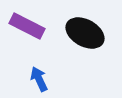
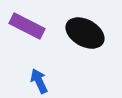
blue arrow: moved 2 px down
